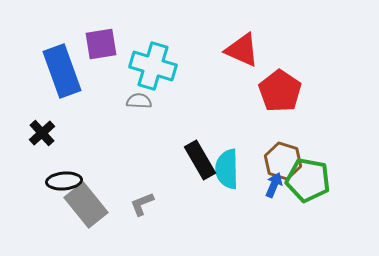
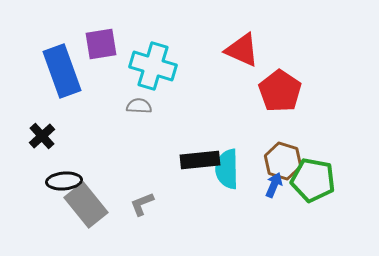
gray semicircle: moved 5 px down
black cross: moved 3 px down
black rectangle: rotated 66 degrees counterclockwise
green pentagon: moved 5 px right
